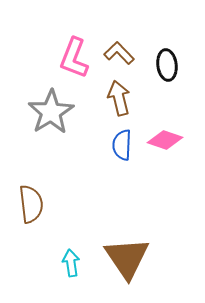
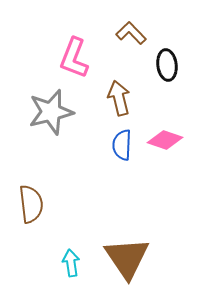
brown L-shape: moved 12 px right, 20 px up
gray star: rotated 18 degrees clockwise
